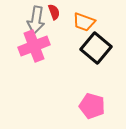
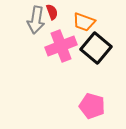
red semicircle: moved 2 px left
pink cross: moved 27 px right
